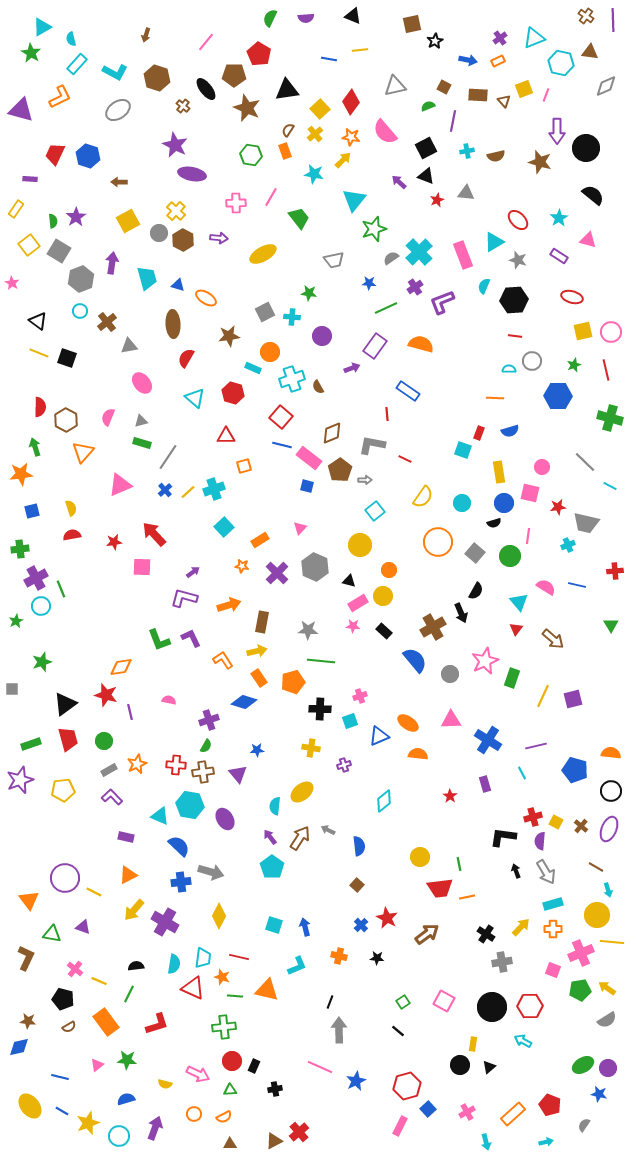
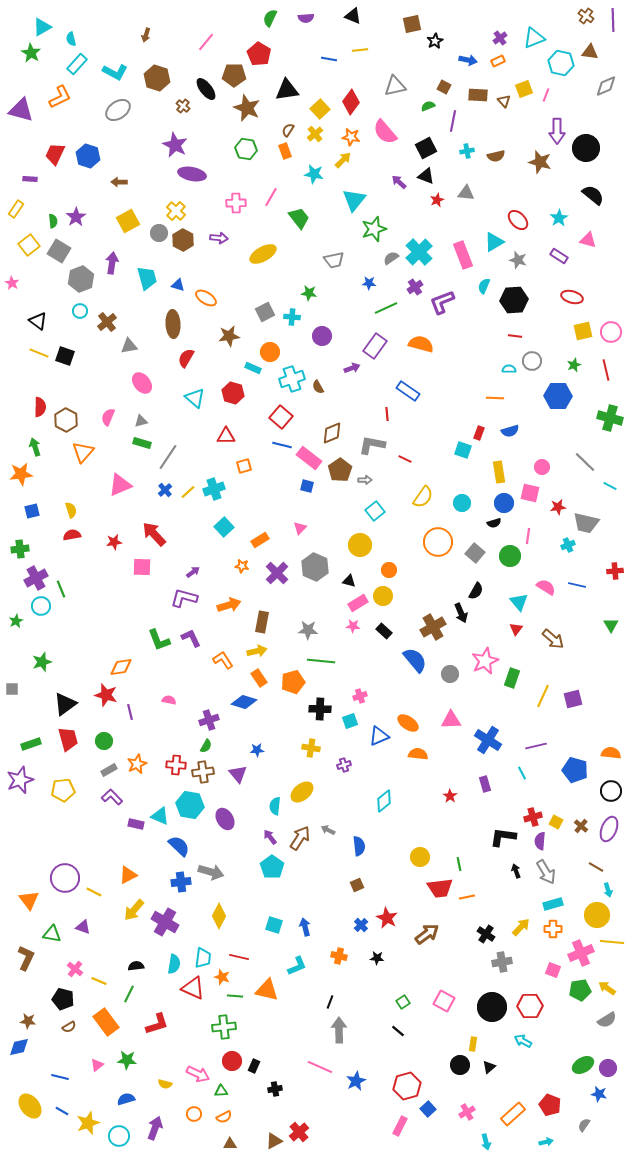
green hexagon at (251, 155): moved 5 px left, 6 px up
black square at (67, 358): moved 2 px left, 2 px up
yellow semicircle at (71, 508): moved 2 px down
purple rectangle at (126, 837): moved 10 px right, 13 px up
brown square at (357, 885): rotated 24 degrees clockwise
green triangle at (230, 1090): moved 9 px left, 1 px down
